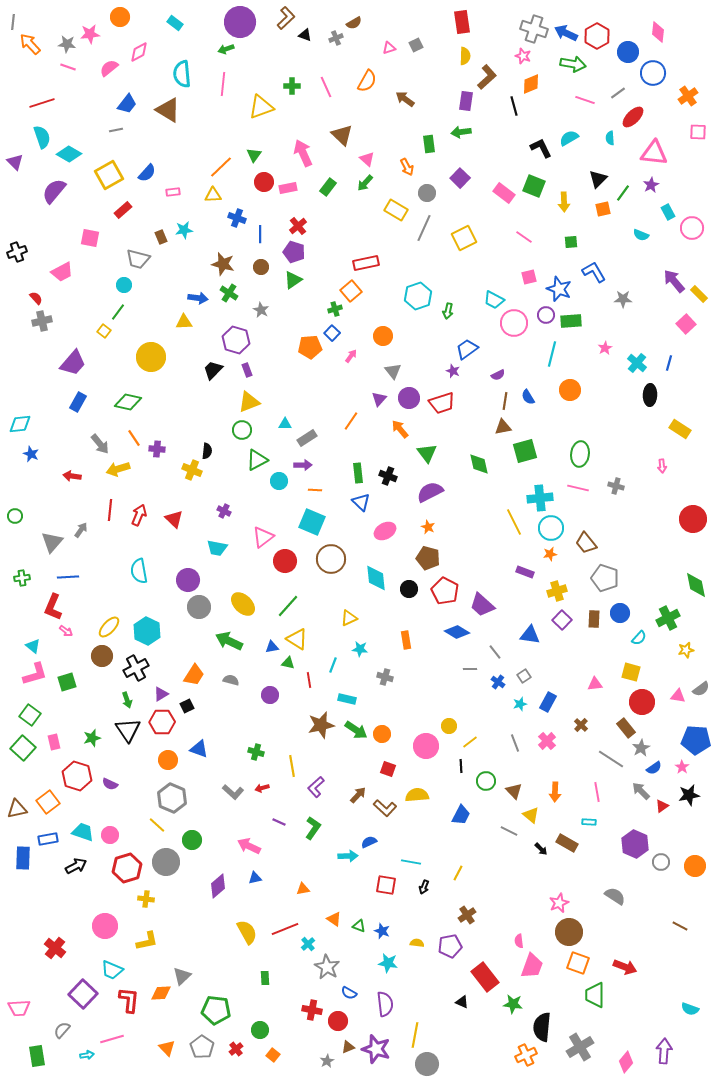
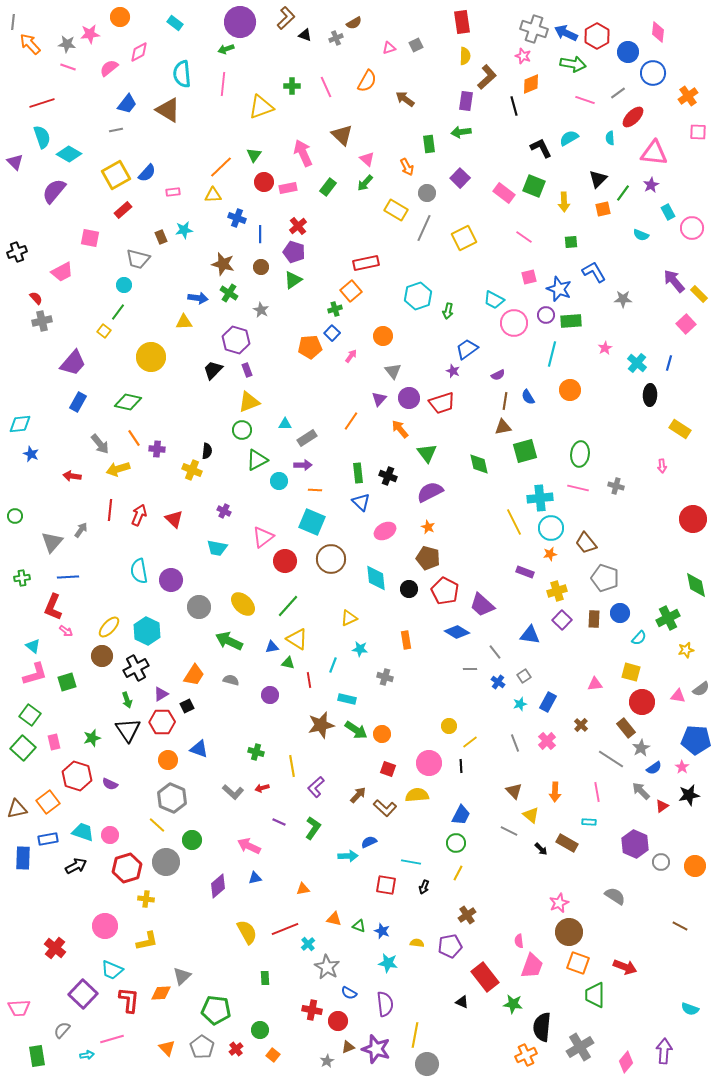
yellow square at (109, 175): moved 7 px right
purple circle at (188, 580): moved 17 px left
pink circle at (426, 746): moved 3 px right, 17 px down
green circle at (486, 781): moved 30 px left, 62 px down
orange triangle at (334, 919): rotated 21 degrees counterclockwise
